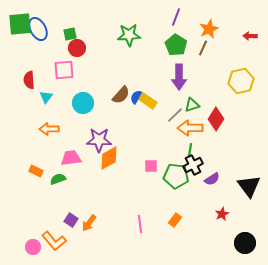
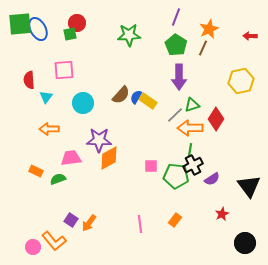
red circle at (77, 48): moved 25 px up
